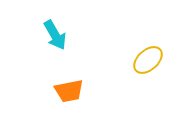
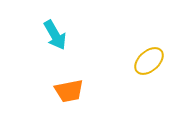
yellow ellipse: moved 1 px right, 1 px down
